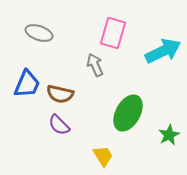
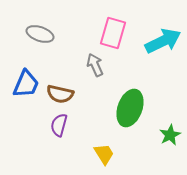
gray ellipse: moved 1 px right, 1 px down
cyan arrow: moved 10 px up
blue trapezoid: moved 1 px left
green ellipse: moved 2 px right, 5 px up; rotated 9 degrees counterclockwise
purple semicircle: rotated 60 degrees clockwise
green star: moved 1 px right
yellow trapezoid: moved 1 px right, 2 px up
